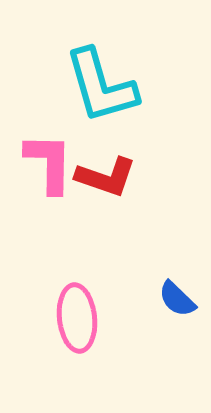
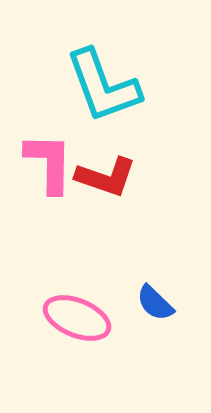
cyan L-shape: moved 2 px right; rotated 4 degrees counterclockwise
blue semicircle: moved 22 px left, 4 px down
pink ellipse: rotated 62 degrees counterclockwise
